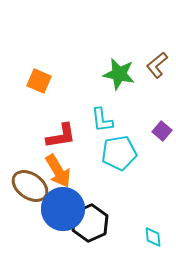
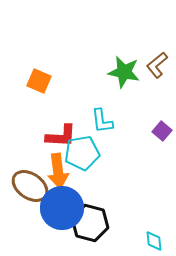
green star: moved 5 px right, 2 px up
cyan L-shape: moved 1 px down
red L-shape: rotated 12 degrees clockwise
cyan pentagon: moved 37 px left
orange arrow: rotated 24 degrees clockwise
blue circle: moved 1 px left, 1 px up
black hexagon: rotated 21 degrees counterclockwise
cyan diamond: moved 1 px right, 4 px down
